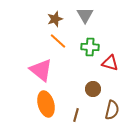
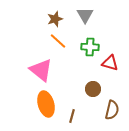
brown line: moved 4 px left, 1 px down
